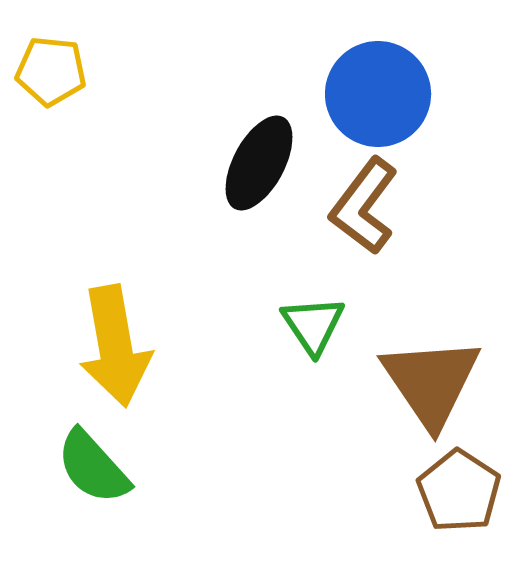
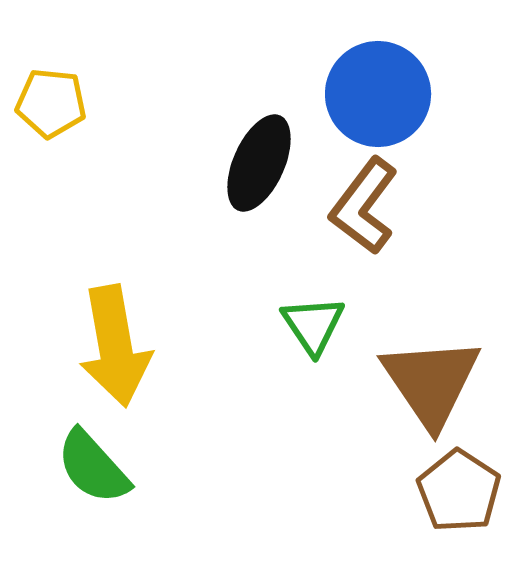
yellow pentagon: moved 32 px down
black ellipse: rotated 4 degrees counterclockwise
